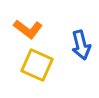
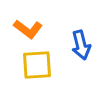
yellow square: rotated 28 degrees counterclockwise
